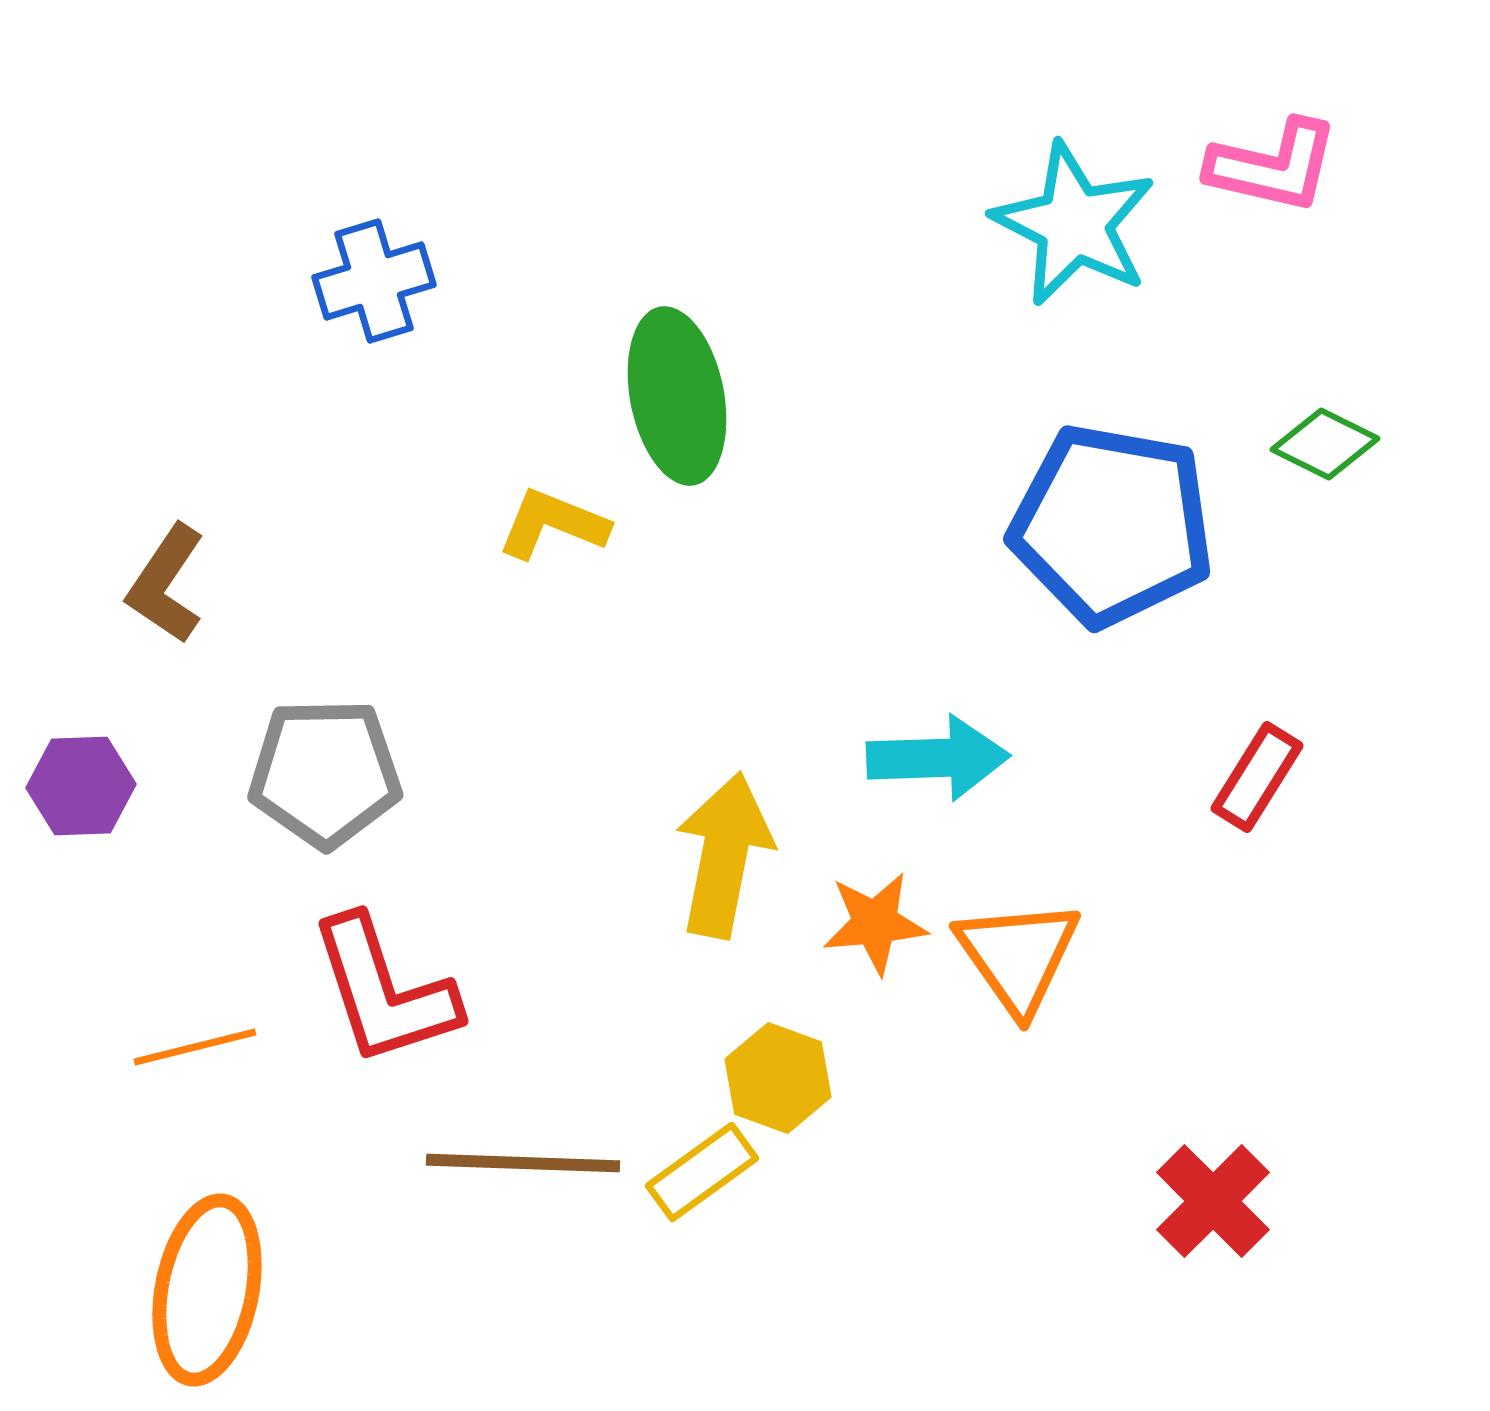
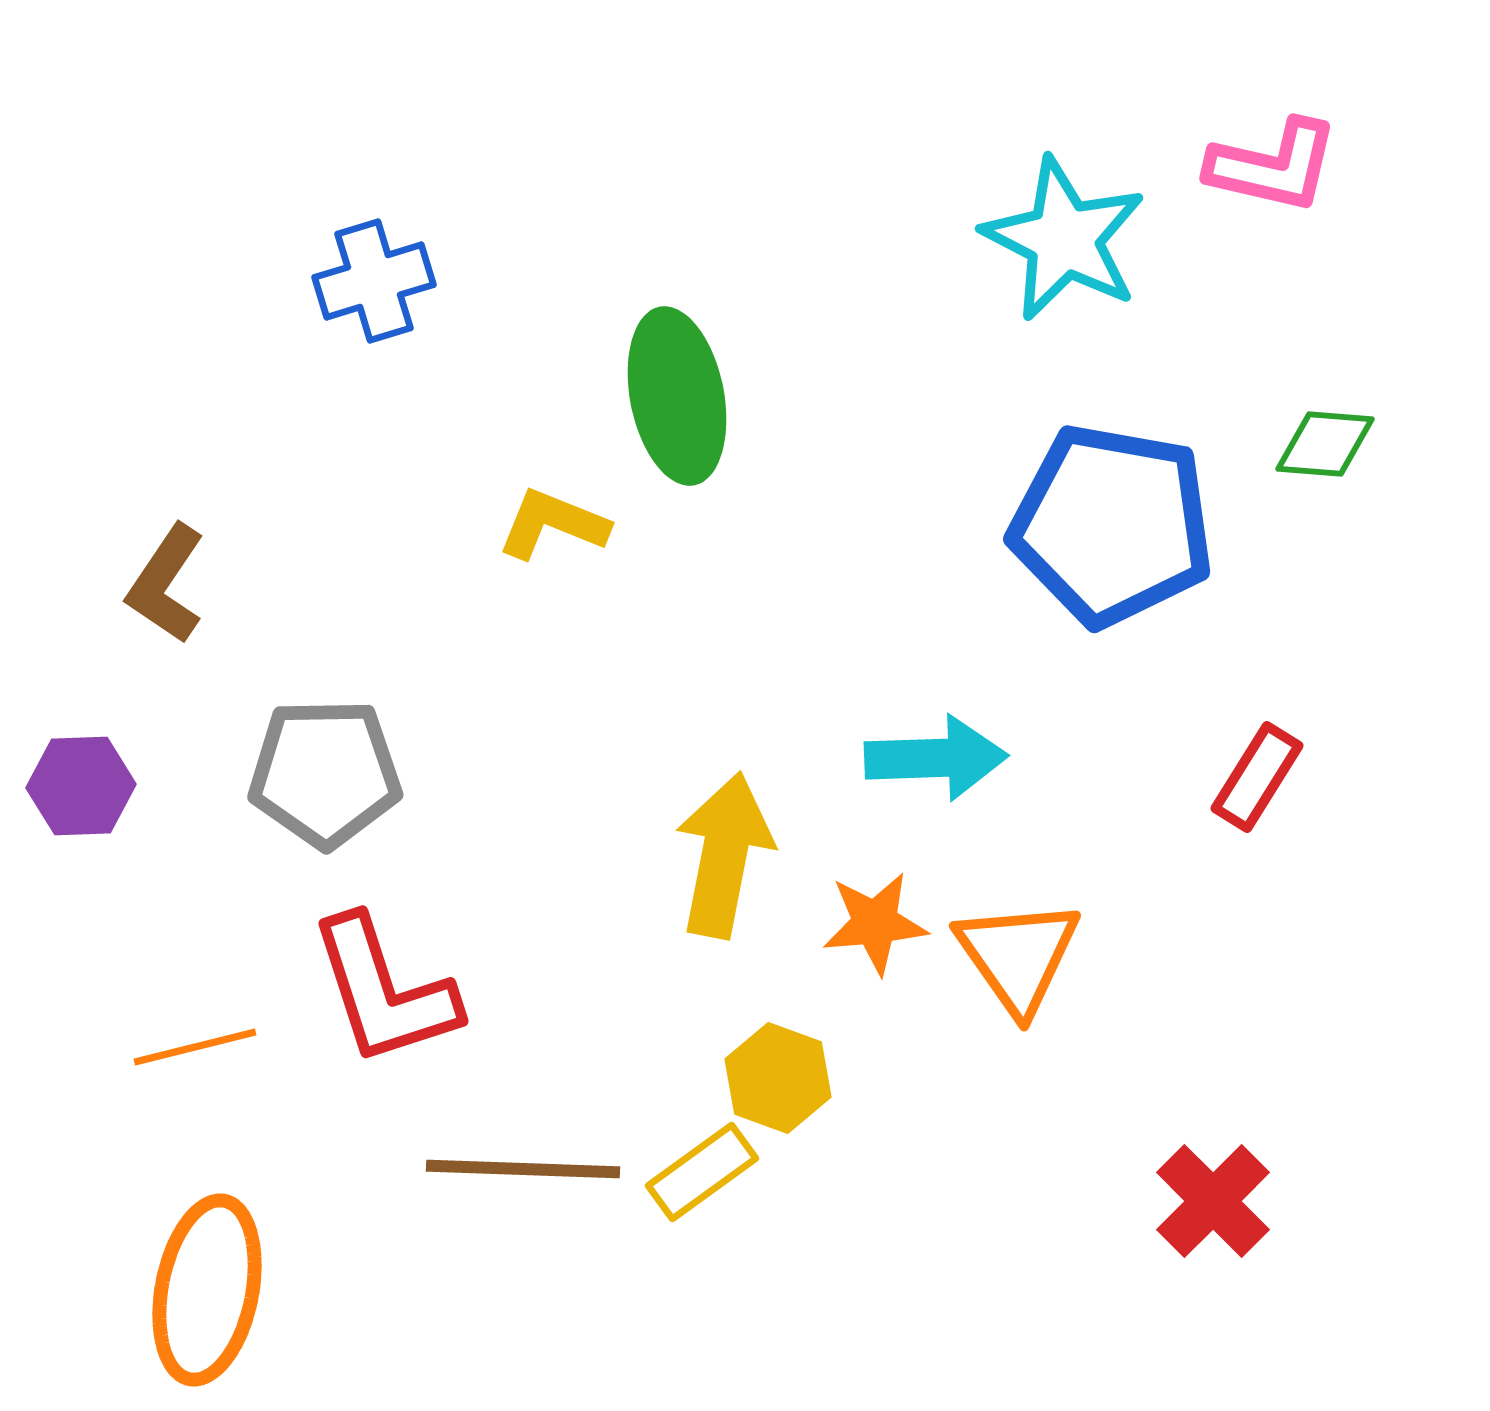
cyan star: moved 10 px left, 15 px down
green diamond: rotated 22 degrees counterclockwise
cyan arrow: moved 2 px left
brown line: moved 6 px down
